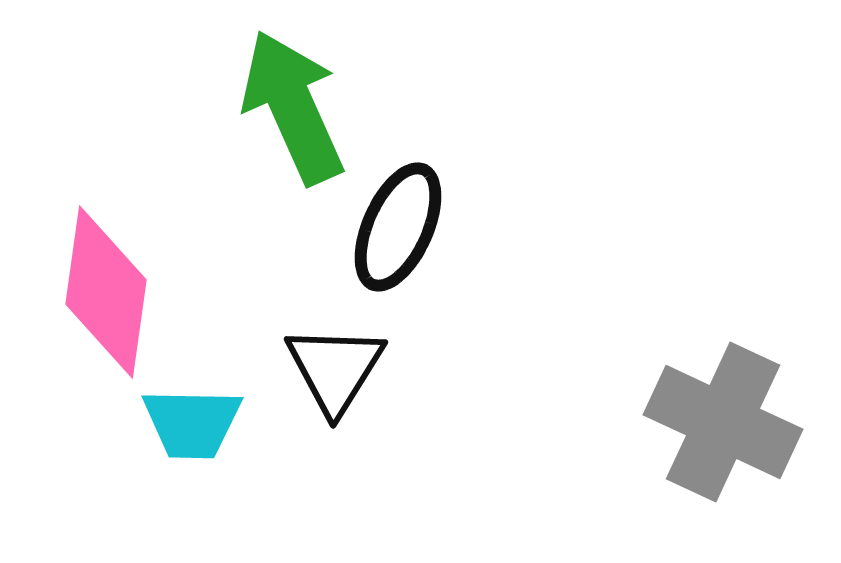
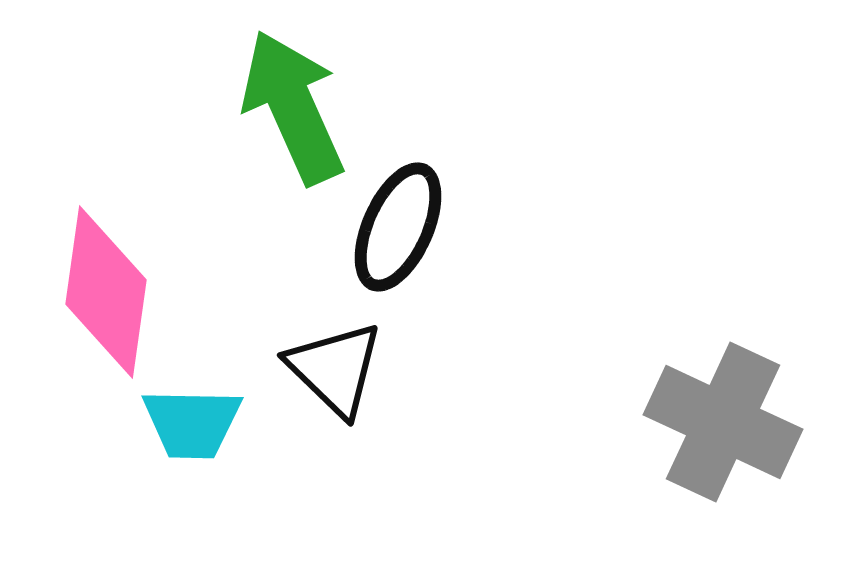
black triangle: rotated 18 degrees counterclockwise
